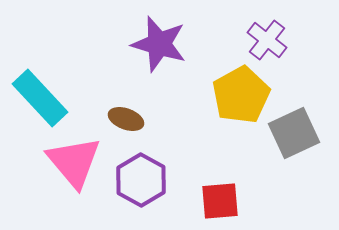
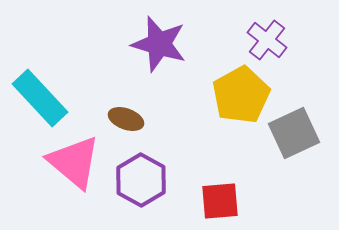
pink triangle: rotated 10 degrees counterclockwise
